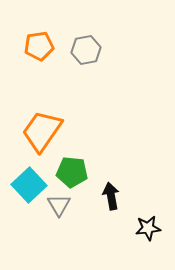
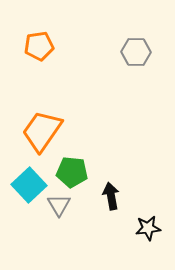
gray hexagon: moved 50 px right, 2 px down; rotated 12 degrees clockwise
